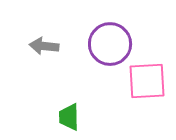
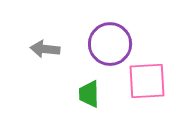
gray arrow: moved 1 px right, 3 px down
green trapezoid: moved 20 px right, 23 px up
